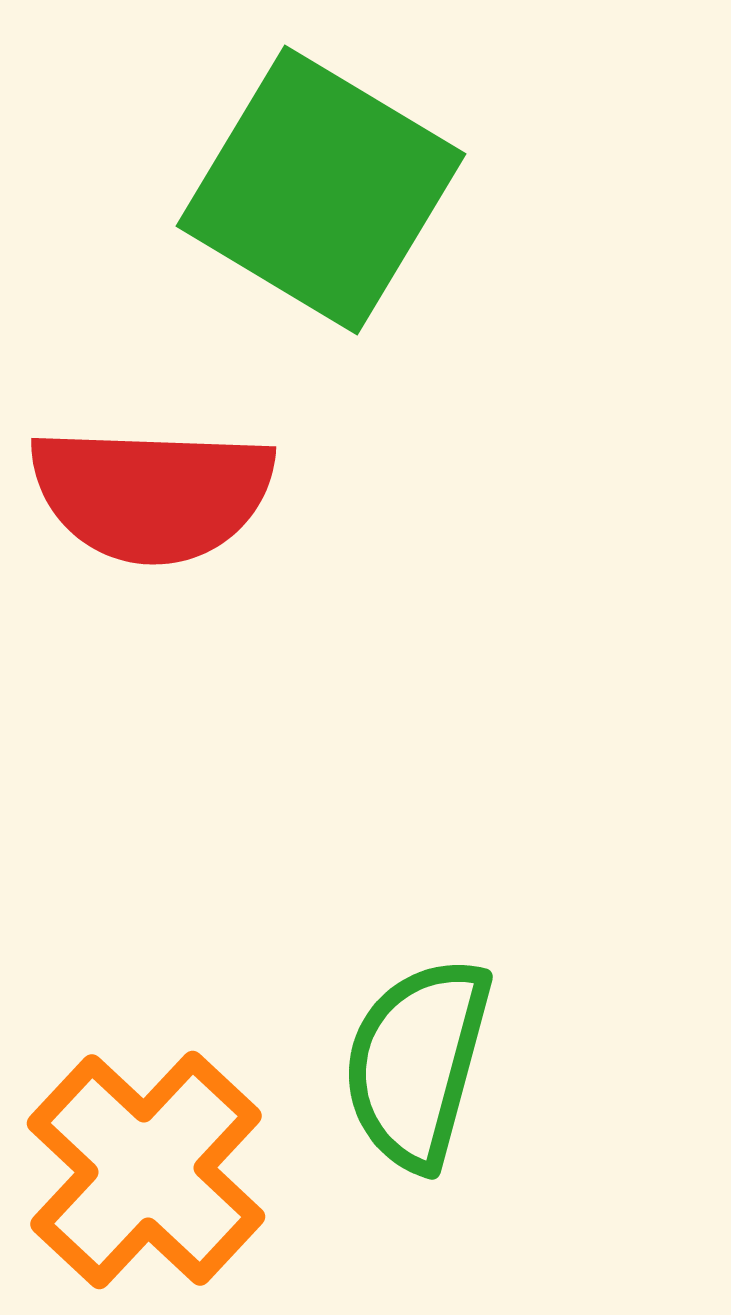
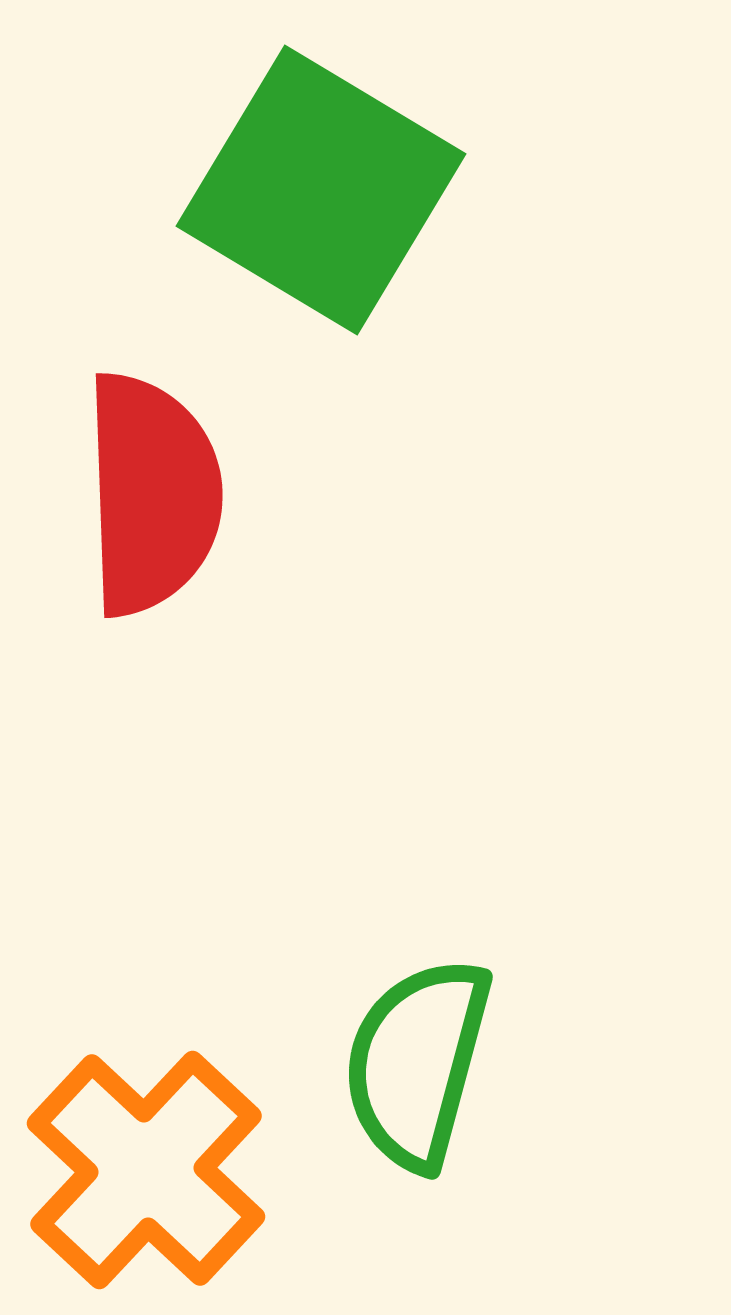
red semicircle: rotated 94 degrees counterclockwise
